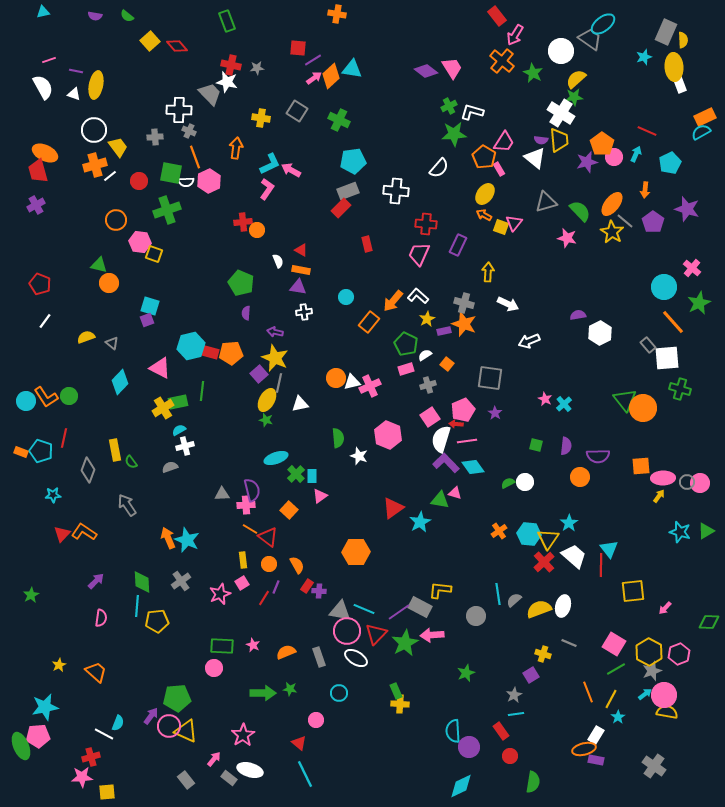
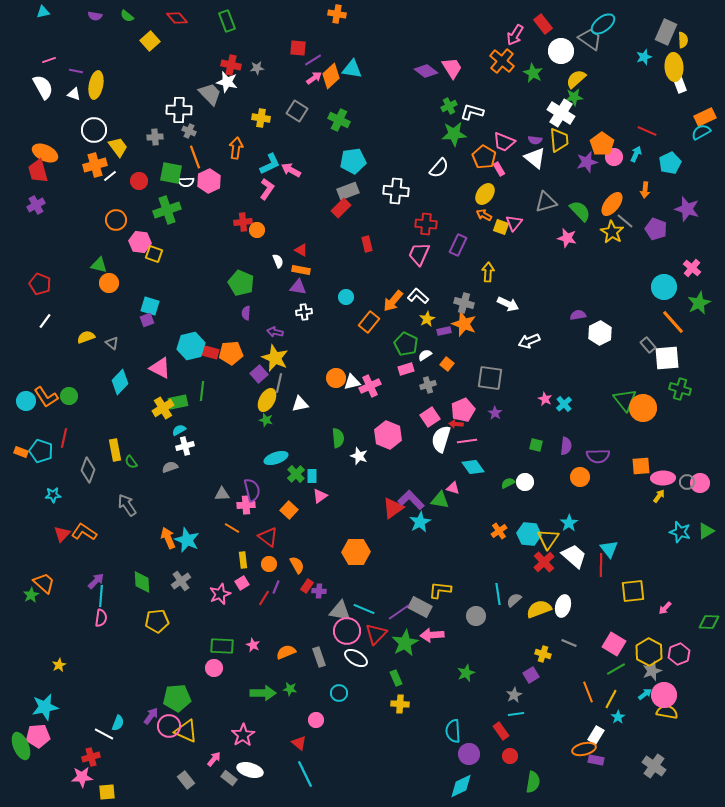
red rectangle at (497, 16): moved 46 px right, 8 px down
red diamond at (177, 46): moved 28 px up
purple semicircle at (541, 140): moved 6 px left
pink trapezoid at (504, 142): rotated 80 degrees clockwise
purple pentagon at (653, 222): moved 3 px right, 7 px down; rotated 15 degrees counterclockwise
purple L-shape at (446, 463): moved 35 px left, 37 px down
pink triangle at (455, 493): moved 2 px left, 5 px up
orange line at (250, 529): moved 18 px left, 1 px up
cyan line at (137, 606): moved 36 px left, 10 px up
orange trapezoid at (96, 672): moved 52 px left, 89 px up
green rectangle at (396, 691): moved 13 px up
purple circle at (469, 747): moved 7 px down
